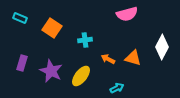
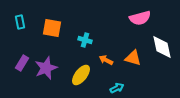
pink semicircle: moved 13 px right, 4 px down
cyan rectangle: moved 4 px down; rotated 56 degrees clockwise
orange square: rotated 24 degrees counterclockwise
cyan cross: rotated 24 degrees clockwise
white diamond: rotated 40 degrees counterclockwise
orange arrow: moved 2 px left, 1 px down
purple rectangle: rotated 14 degrees clockwise
purple star: moved 5 px left, 3 px up; rotated 25 degrees clockwise
yellow ellipse: moved 1 px up
